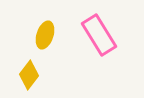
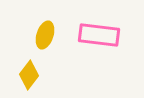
pink rectangle: rotated 51 degrees counterclockwise
